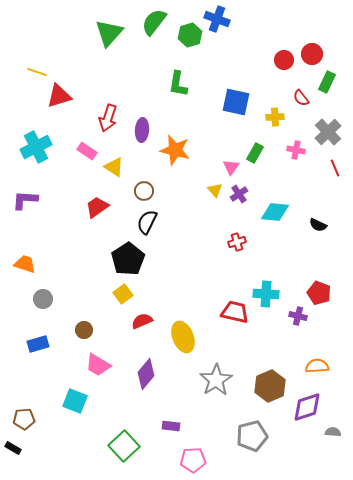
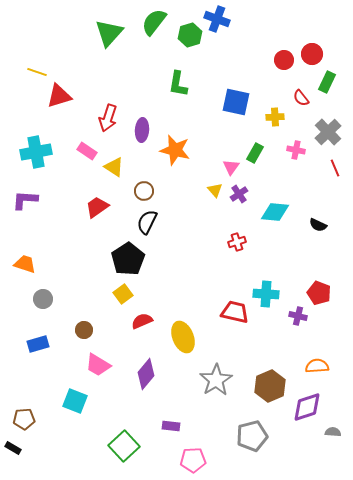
cyan cross at (36, 147): moved 5 px down; rotated 16 degrees clockwise
